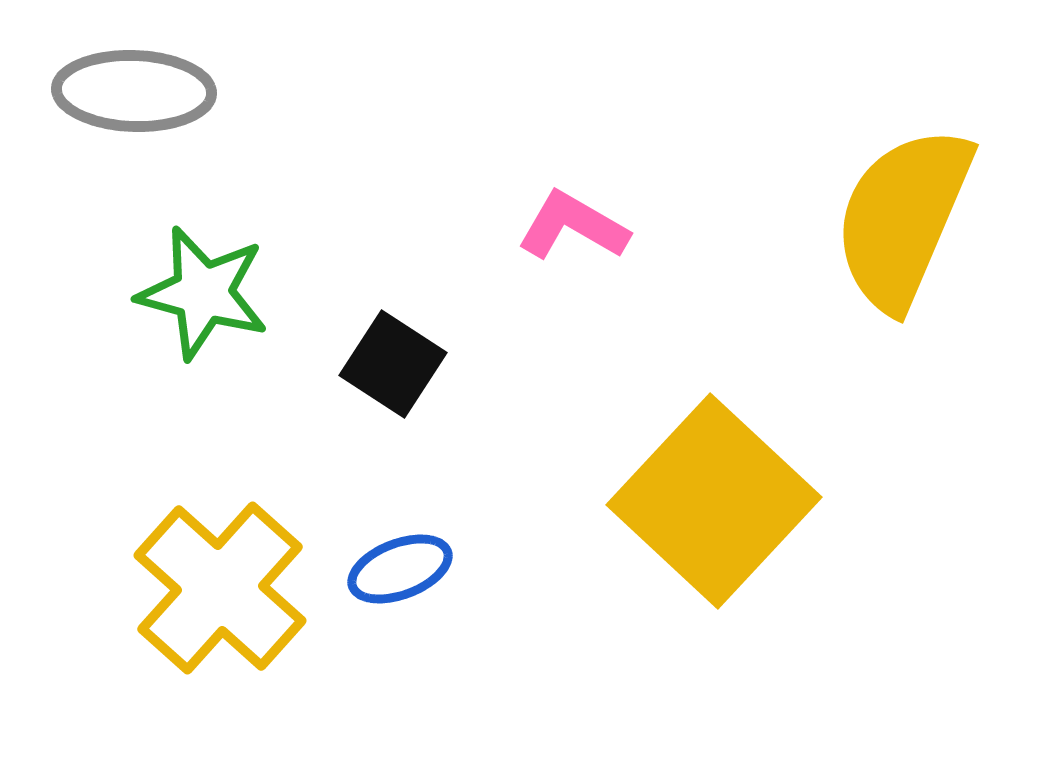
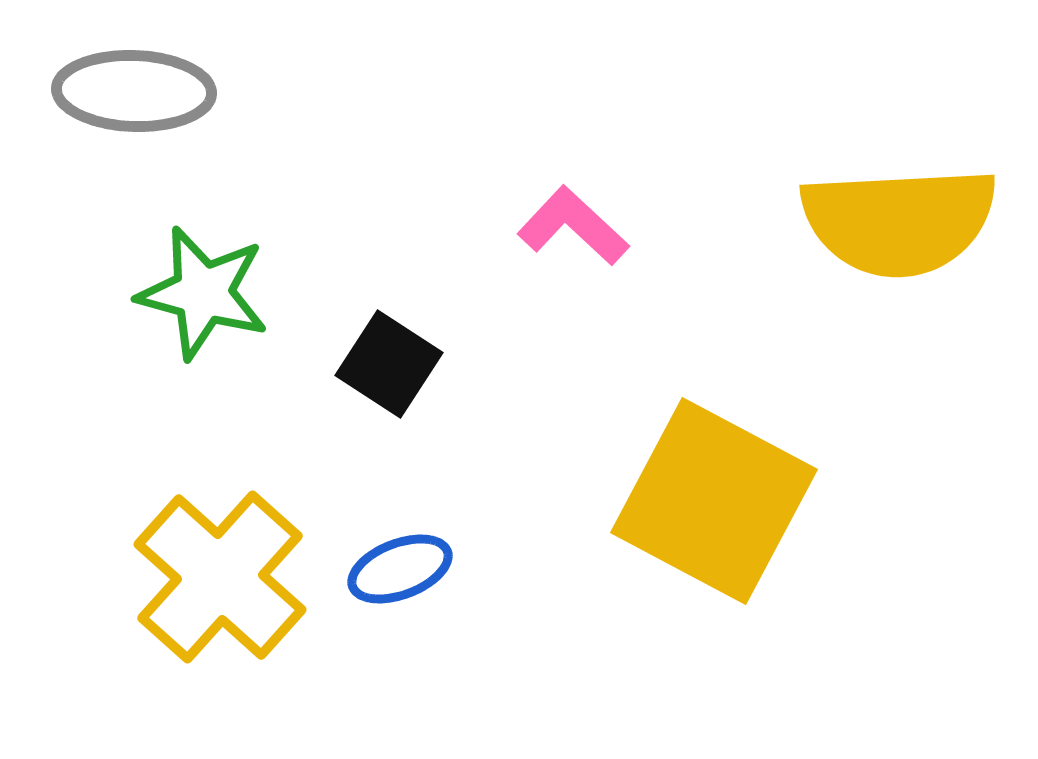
yellow semicircle: moved 4 px left, 3 px down; rotated 116 degrees counterclockwise
pink L-shape: rotated 13 degrees clockwise
black square: moved 4 px left
yellow square: rotated 15 degrees counterclockwise
yellow cross: moved 11 px up
